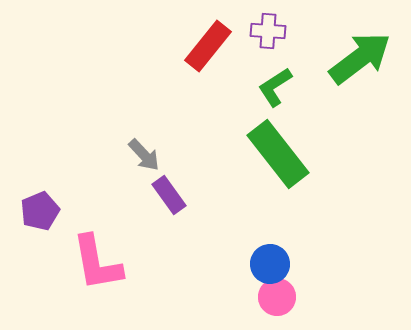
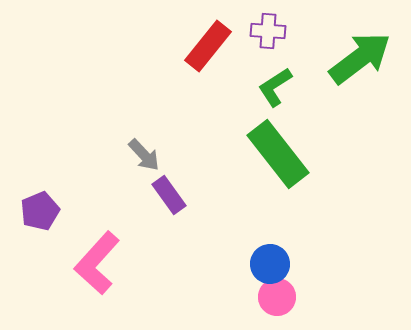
pink L-shape: rotated 52 degrees clockwise
